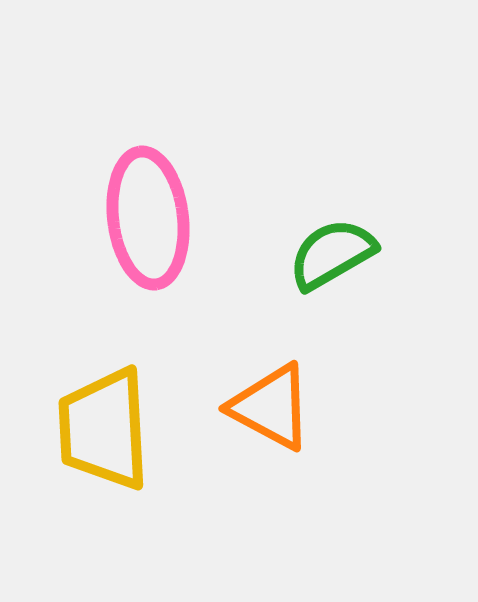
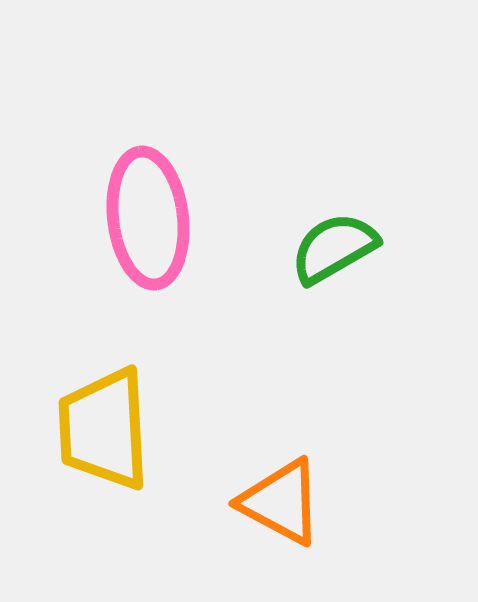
green semicircle: moved 2 px right, 6 px up
orange triangle: moved 10 px right, 95 px down
